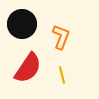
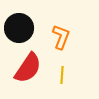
black circle: moved 3 px left, 4 px down
yellow line: rotated 18 degrees clockwise
